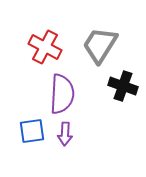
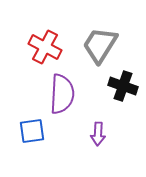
purple arrow: moved 33 px right
